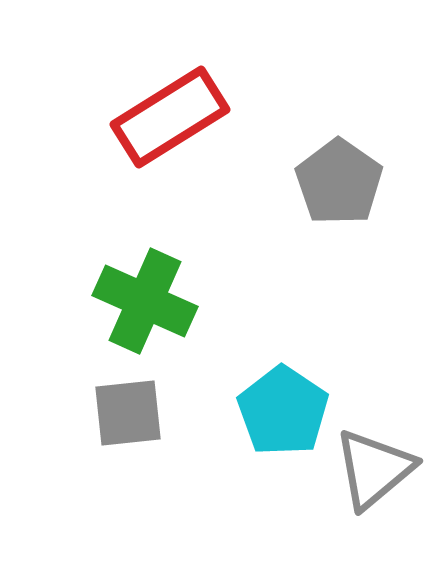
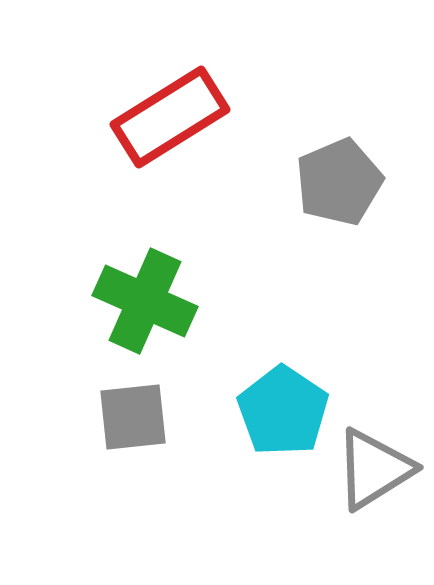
gray pentagon: rotated 14 degrees clockwise
gray square: moved 5 px right, 4 px down
gray triangle: rotated 8 degrees clockwise
